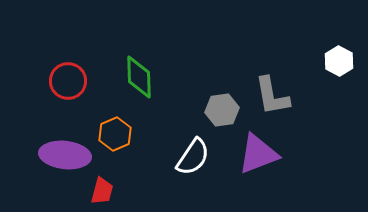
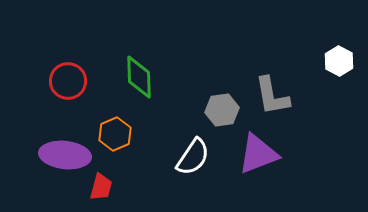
red trapezoid: moved 1 px left, 4 px up
